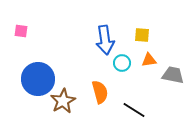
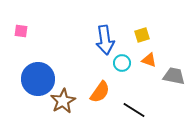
yellow square: rotated 21 degrees counterclockwise
orange triangle: rotated 28 degrees clockwise
gray trapezoid: moved 1 px right, 1 px down
orange semicircle: rotated 50 degrees clockwise
